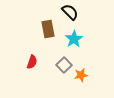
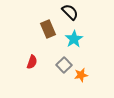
brown rectangle: rotated 12 degrees counterclockwise
